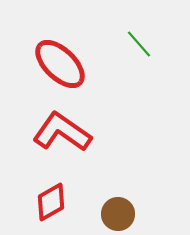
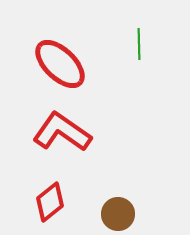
green line: rotated 40 degrees clockwise
red diamond: moved 1 px left; rotated 9 degrees counterclockwise
